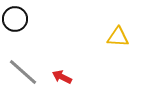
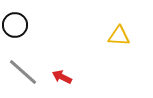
black circle: moved 6 px down
yellow triangle: moved 1 px right, 1 px up
